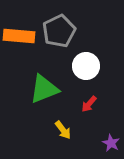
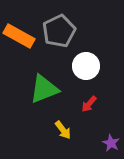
orange rectangle: rotated 24 degrees clockwise
